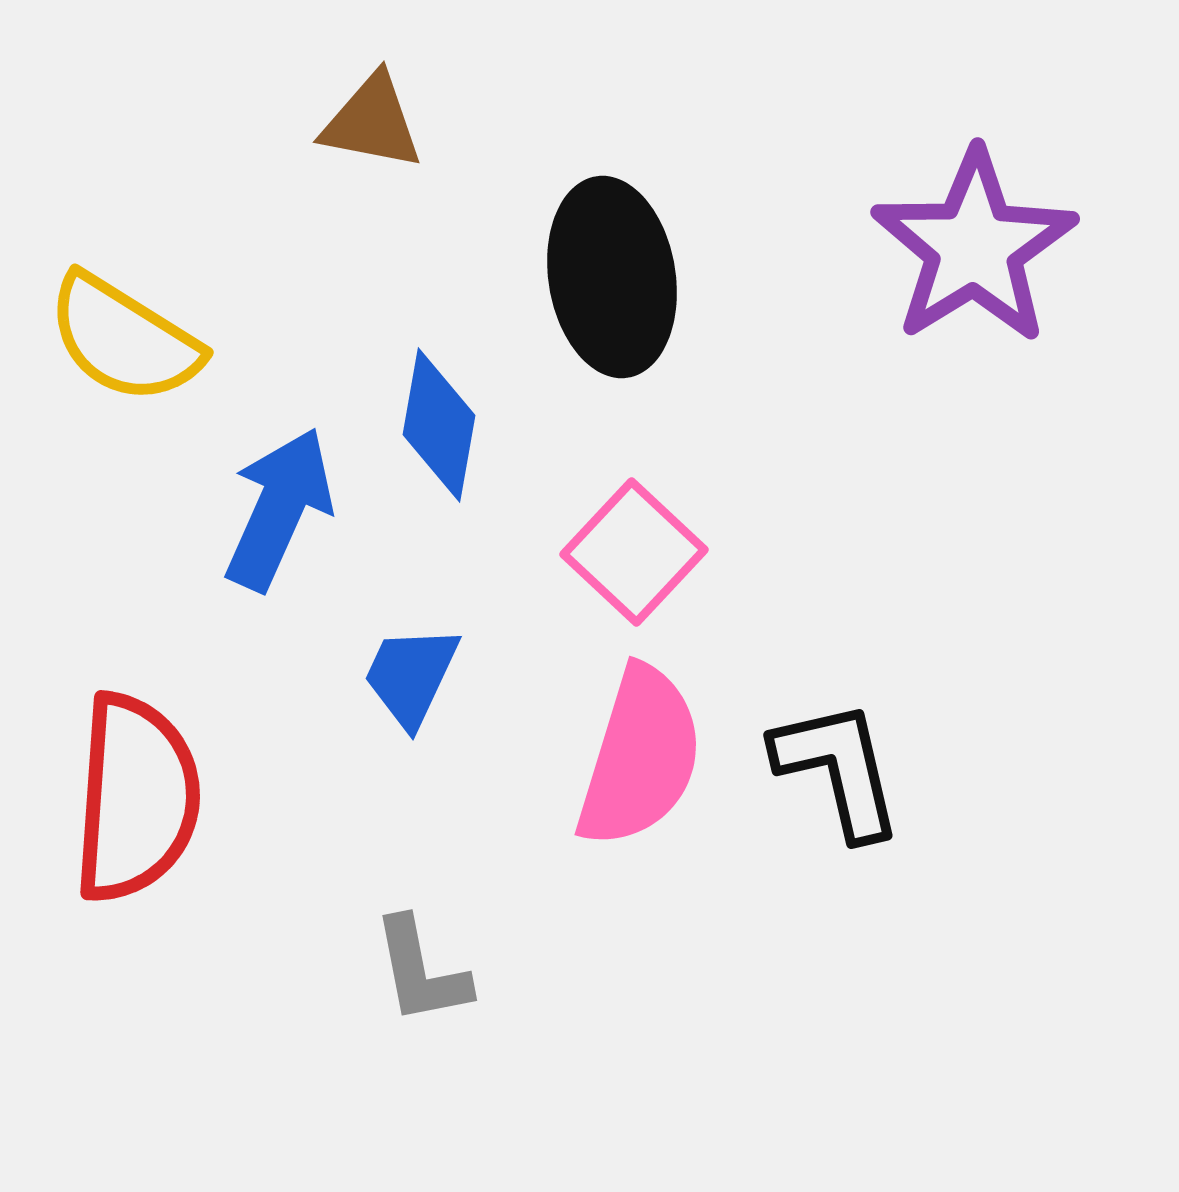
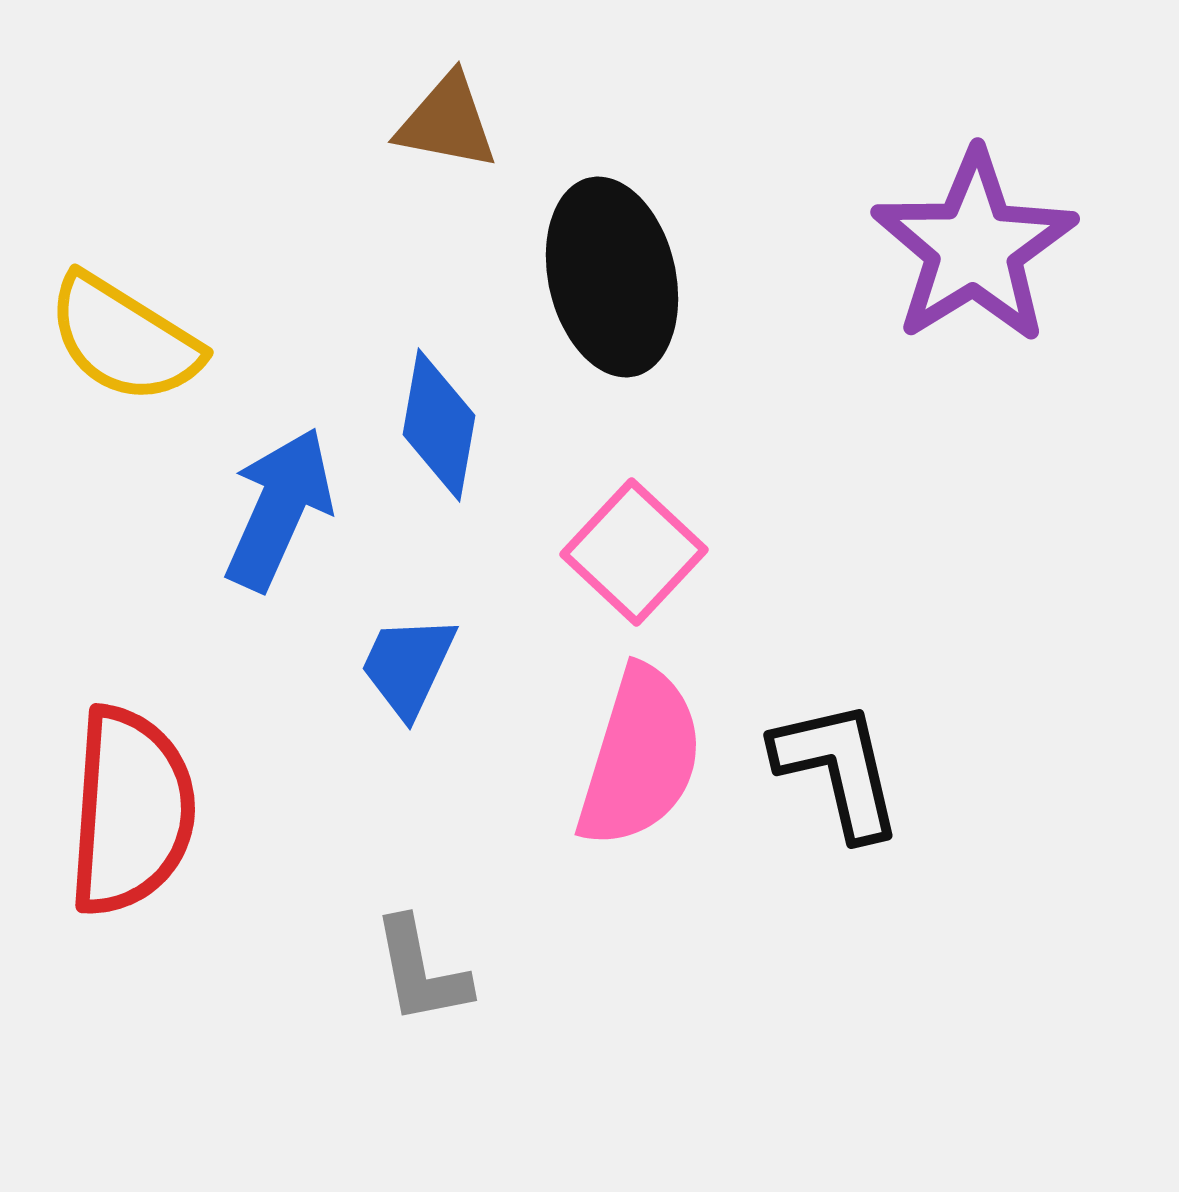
brown triangle: moved 75 px right
black ellipse: rotated 4 degrees counterclockwise
blue trapezoid: moved 3 px left, 10 px up
red semicircle: moved 5 px left, 13 px down
